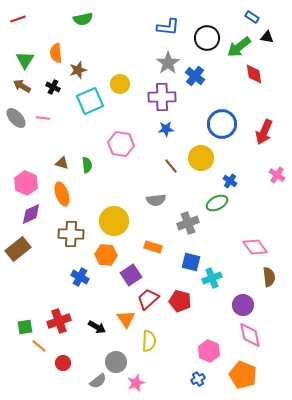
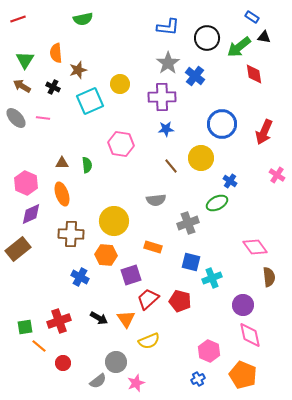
black triangle at (267, 37): moved 3 px left
brown triangle at (62, 163): rotated 16 degrees counterclockwise
purple square at (131, 275): rotated 15 degrees clockwise
black arrow at (97, 327): moved 2 px right, 9 px up
yellow semicircle at (149, 341): rotated 65 degrees clockwise
